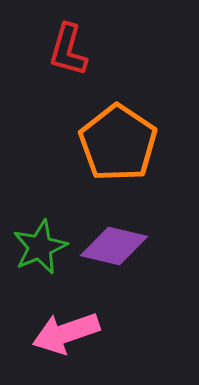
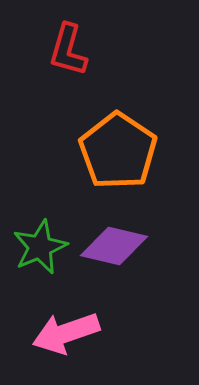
orange pentagon: moved 8 px down
